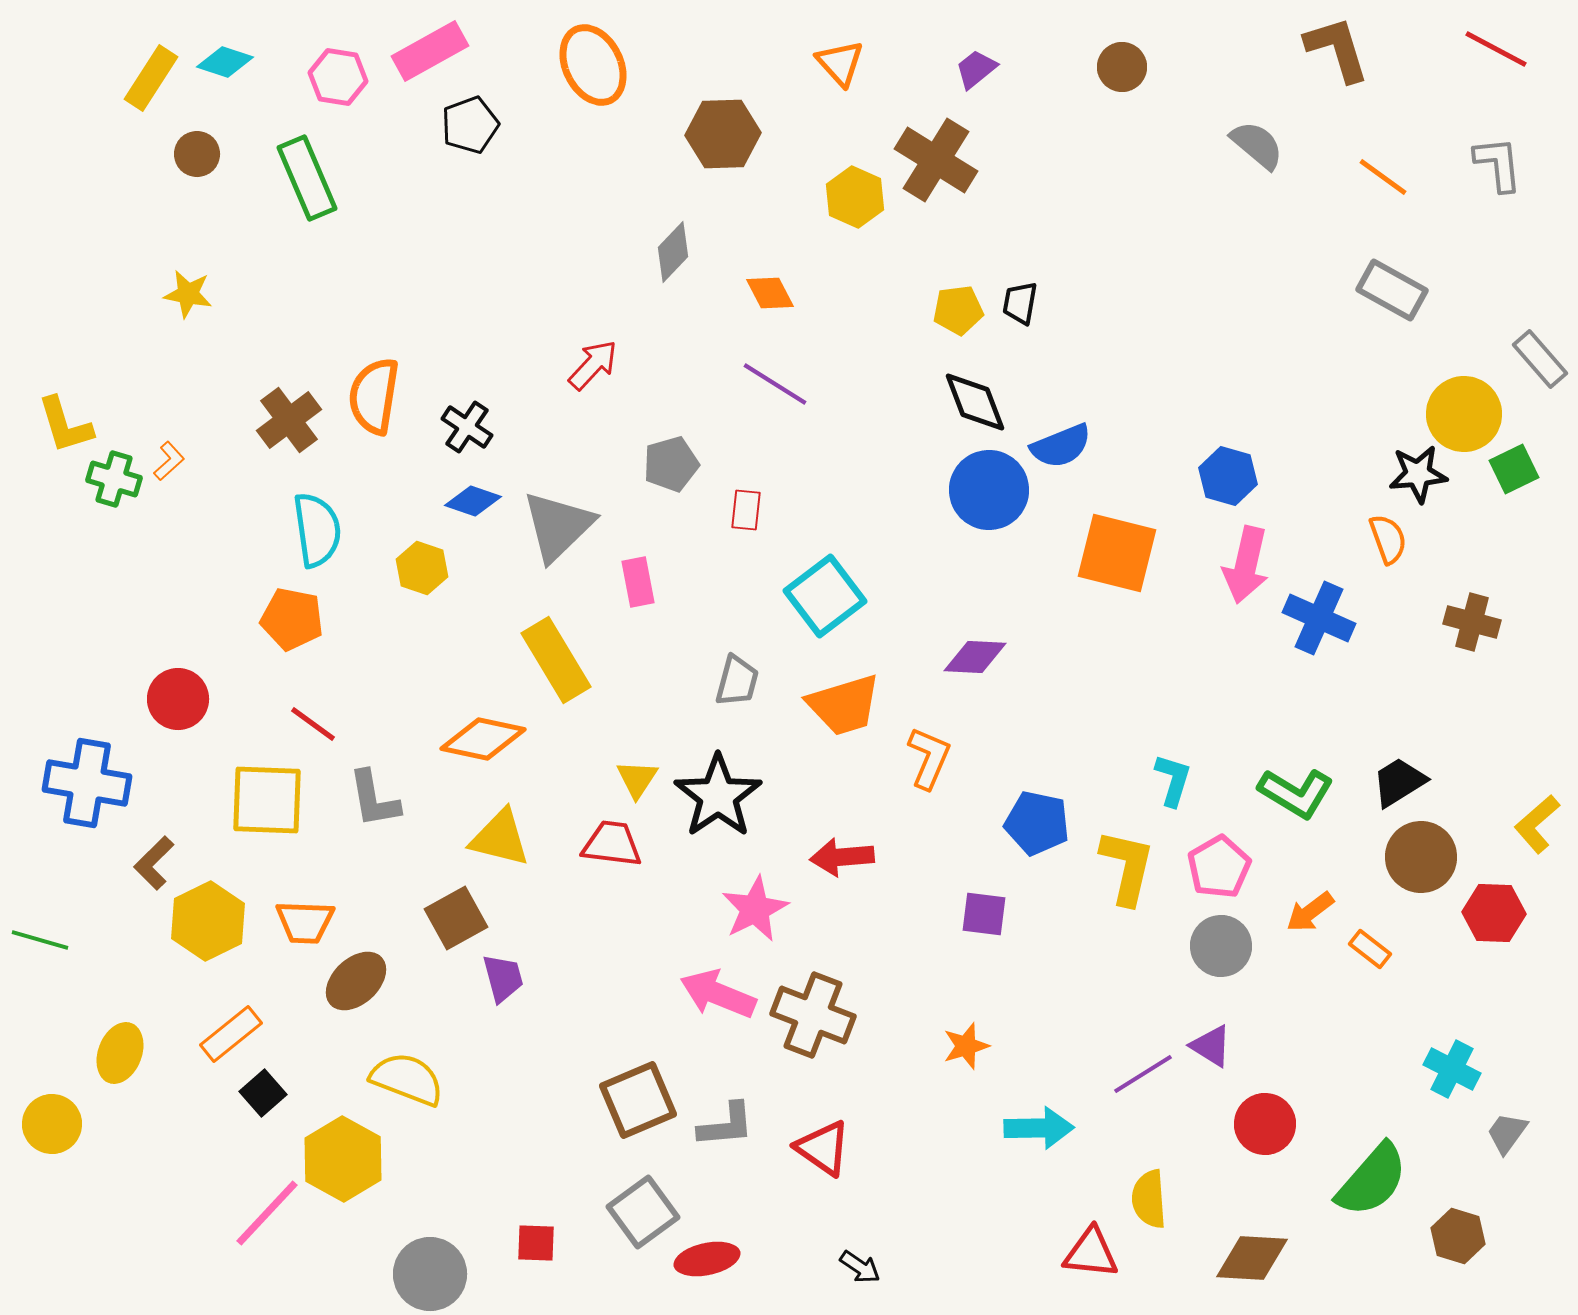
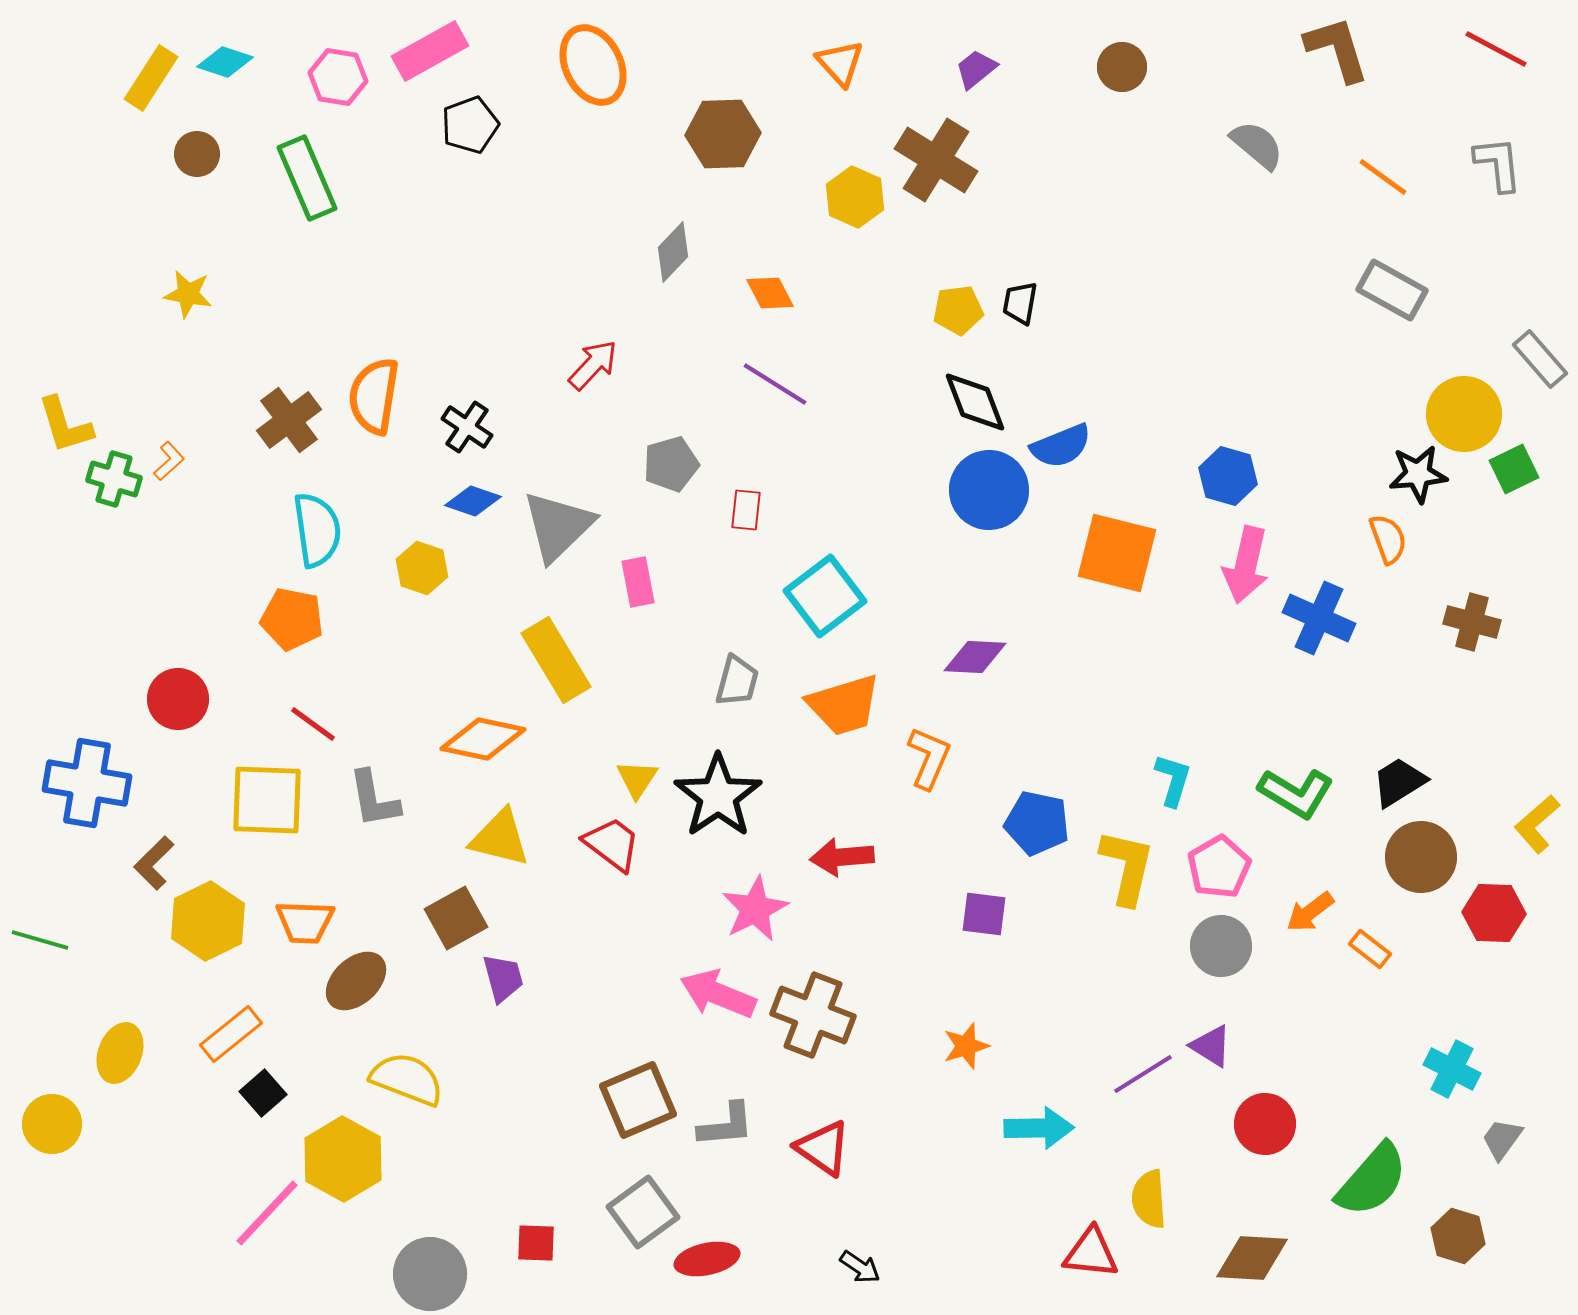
red trapezoid at (612, 844): rotated 30 degrees clockwise
gray trapezoid at (1507, 1133): moved 5 px left, 6 px down
